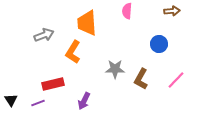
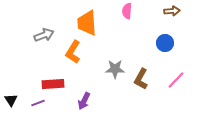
blue circle: moved 6 px right, 1 px up
red rectangle: rotated 10 degrees clockwise
